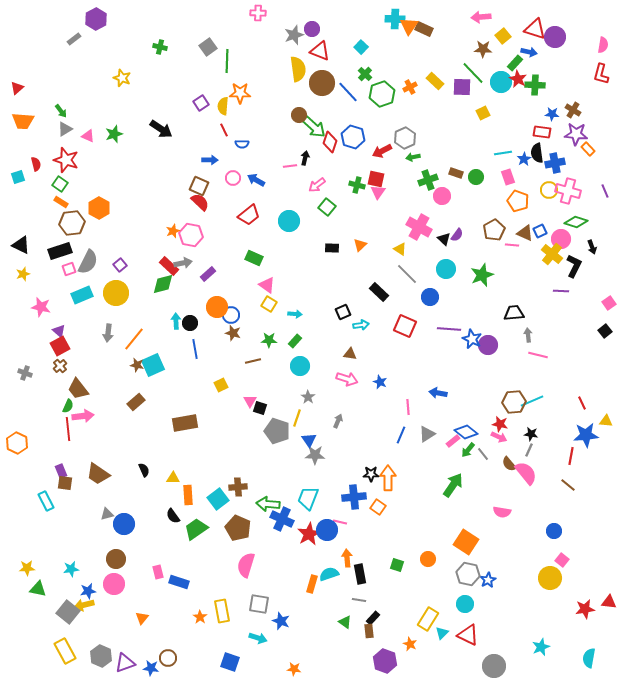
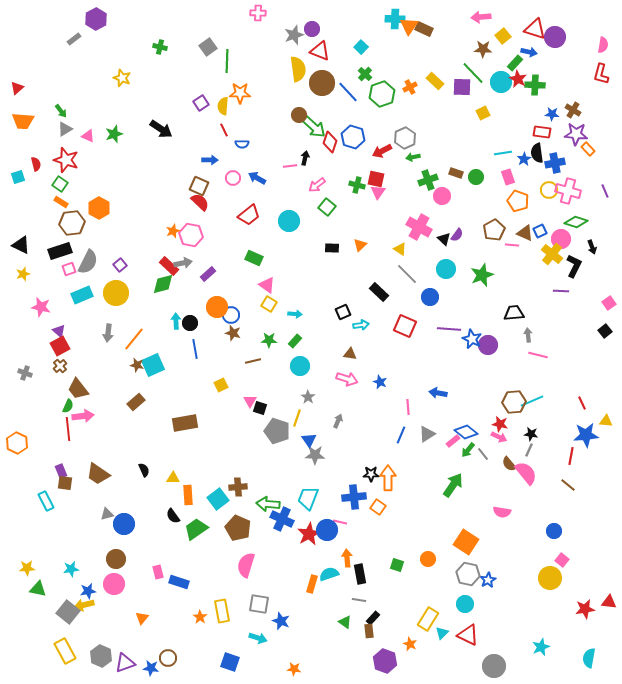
blue arrow at (256, 180): moved 1 px right, 2 px up
